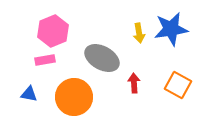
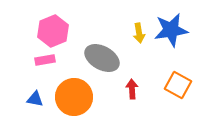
blue star: moved 1 px down
red arrow: moved 2 px left, 6 px down
blue triangle: moved 6 px right, 5 px down
